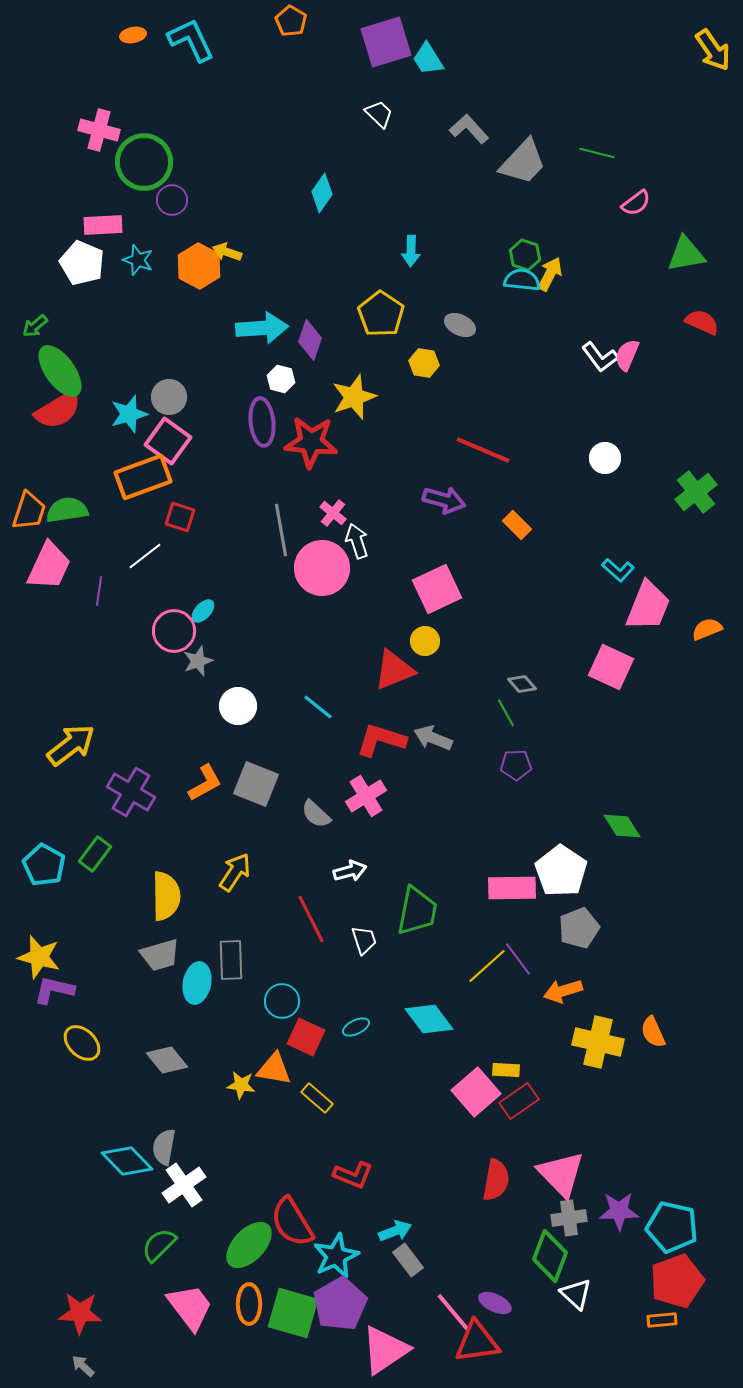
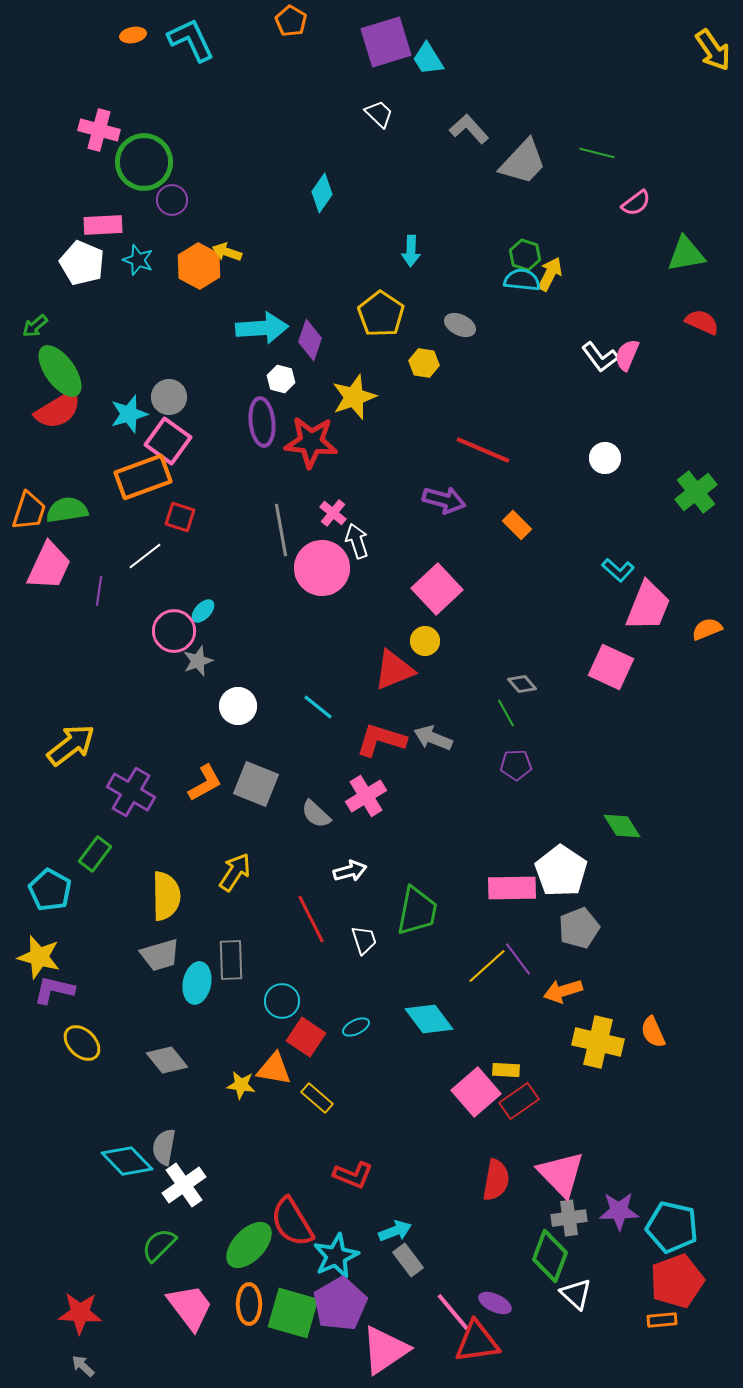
pink square at (437, 589): rotated 18 degrees counterclockwise
cyan pentagon at (44, 865): moved 6 px right, 25 px down
red square at (306, 1037): rotated 9 degrees clockwise
